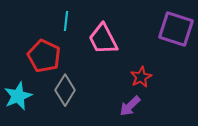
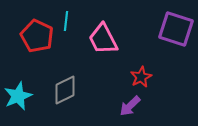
red pentagon: moved 7 px left, 20 px up
gray diamond: rotated 32 degrees clockwise
